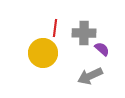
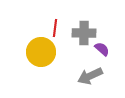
yellow circle: moved 2 px left, 1 px up
